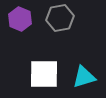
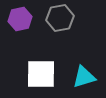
purple hexagon: rotated 25 degrees clockwise
white square: moved 3 px left
